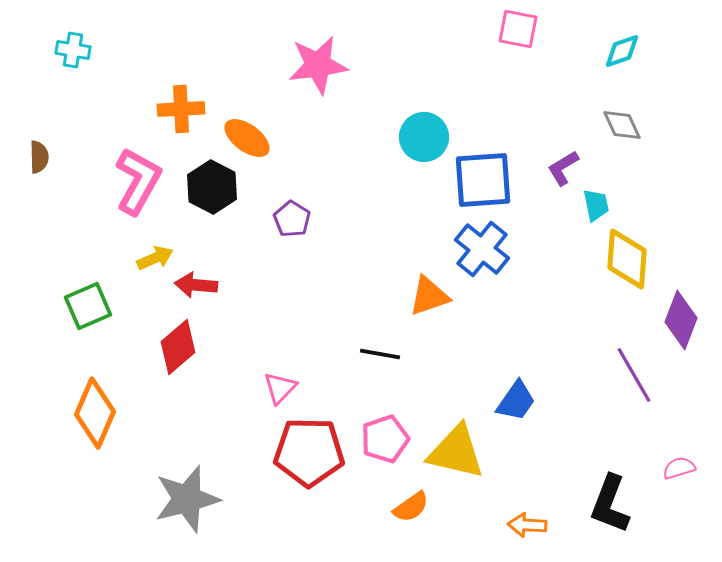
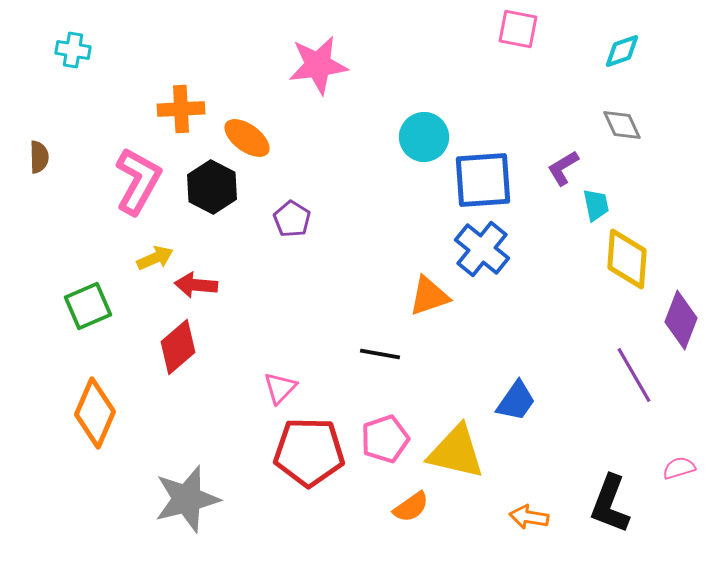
orange arrow: moved 2 px right, 8 px up; rotated 6 degrees clockwise
